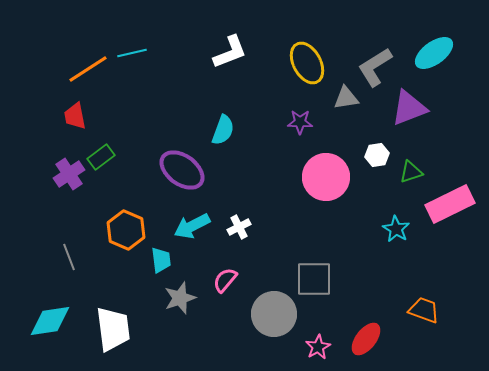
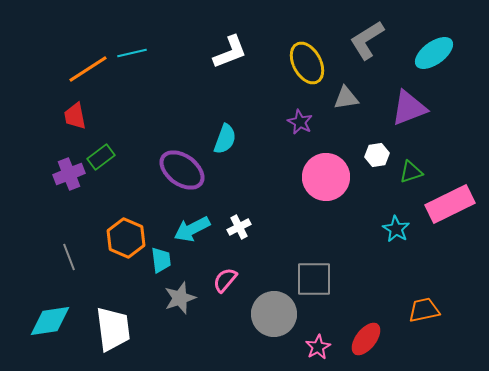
gray L-shape: moved 8 px left, 27 px up
purple star: rotated 25 degrees clockwise
cyan semicircle: moved 2 px right, 9 px down
purple cross: rotated 12 degrees clockwise
cyan arrow: moved 3 px down
orange hexagon: moved 8 px down
orange trapezoid: rotated 32 degrees counterclockwise
